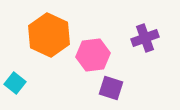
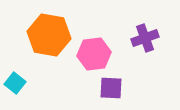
orange hexagon: rotated 15 degrees counterclockwise
pink hexagon: moved 1 px right, 1 px up
purple square: rotated 15 degrees counterclockwise
